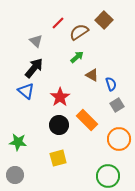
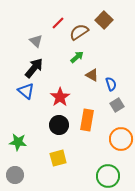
orange rectangle: rotated 55 degrees clockwise
orange circle: moved 2 px right
